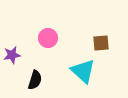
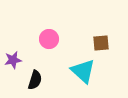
pink circle: moved 1 px right, 1 px down
purple star: moved 1 px right, 5 px down
